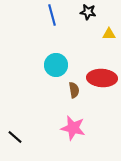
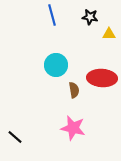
black star: moved 2 px right, 5 px down
